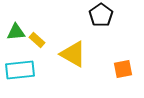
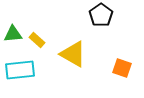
green triangle: moved 3 px left, 2 px down
orange square: moved 1 px left, 1 px up; rotated 30 degrees clockwise
